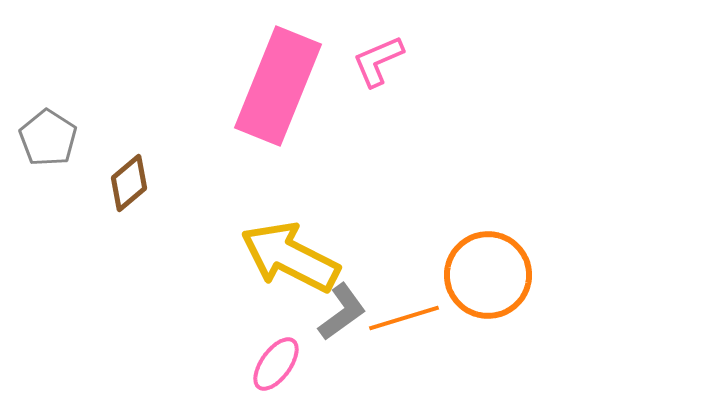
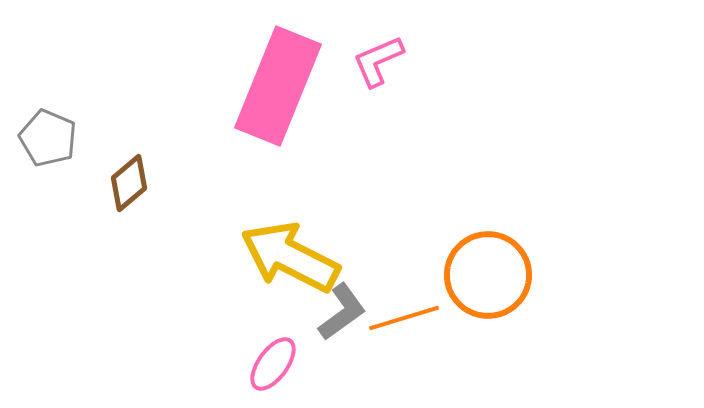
gray pentagon: rotated 10 degrees counterclockwise
pink ellipse: moved 3 px left
